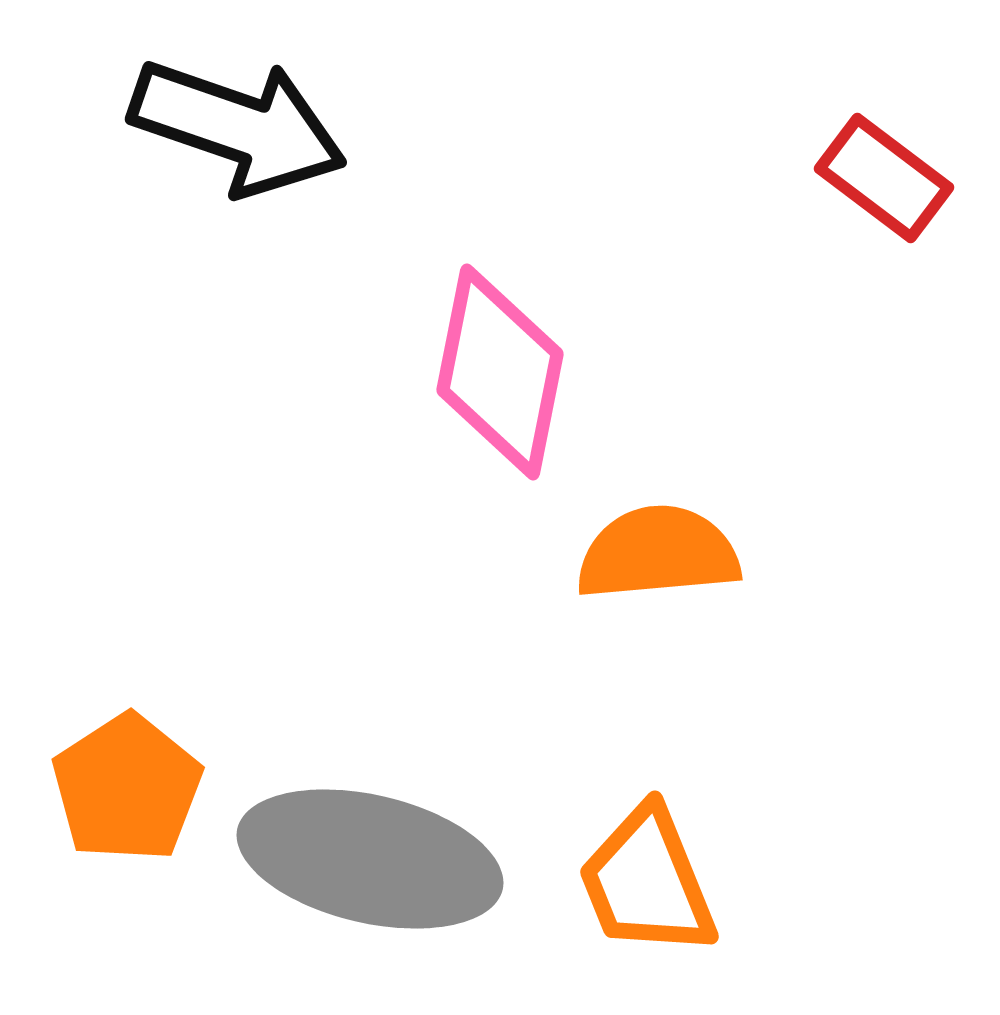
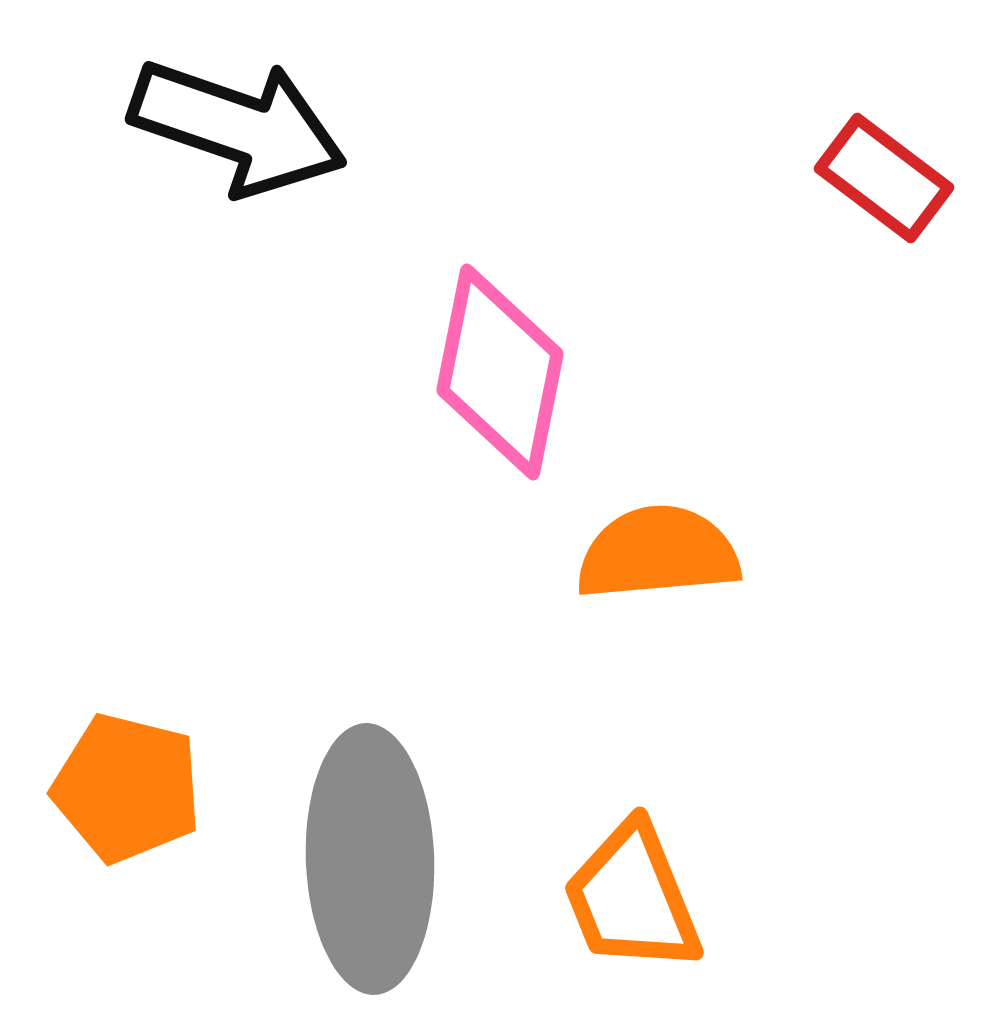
orange pentagon: rotated 25 degrees counterclockwise
gray ellipse: rotated 75 degrees clockwise
orange trapezoid: moved 15 px left, 16 px down
